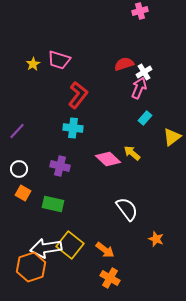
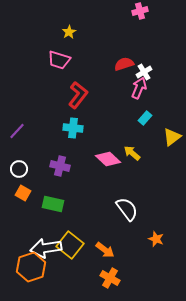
yellow star: moved 36 px right, 32 px up
